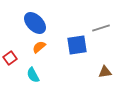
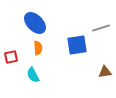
orange semicircle: moved 1 px left, 1 px down; rotated 128 degrees clockwise
red square: moved 1 px right, 1 px up; rotated 24 degrees clockwise
